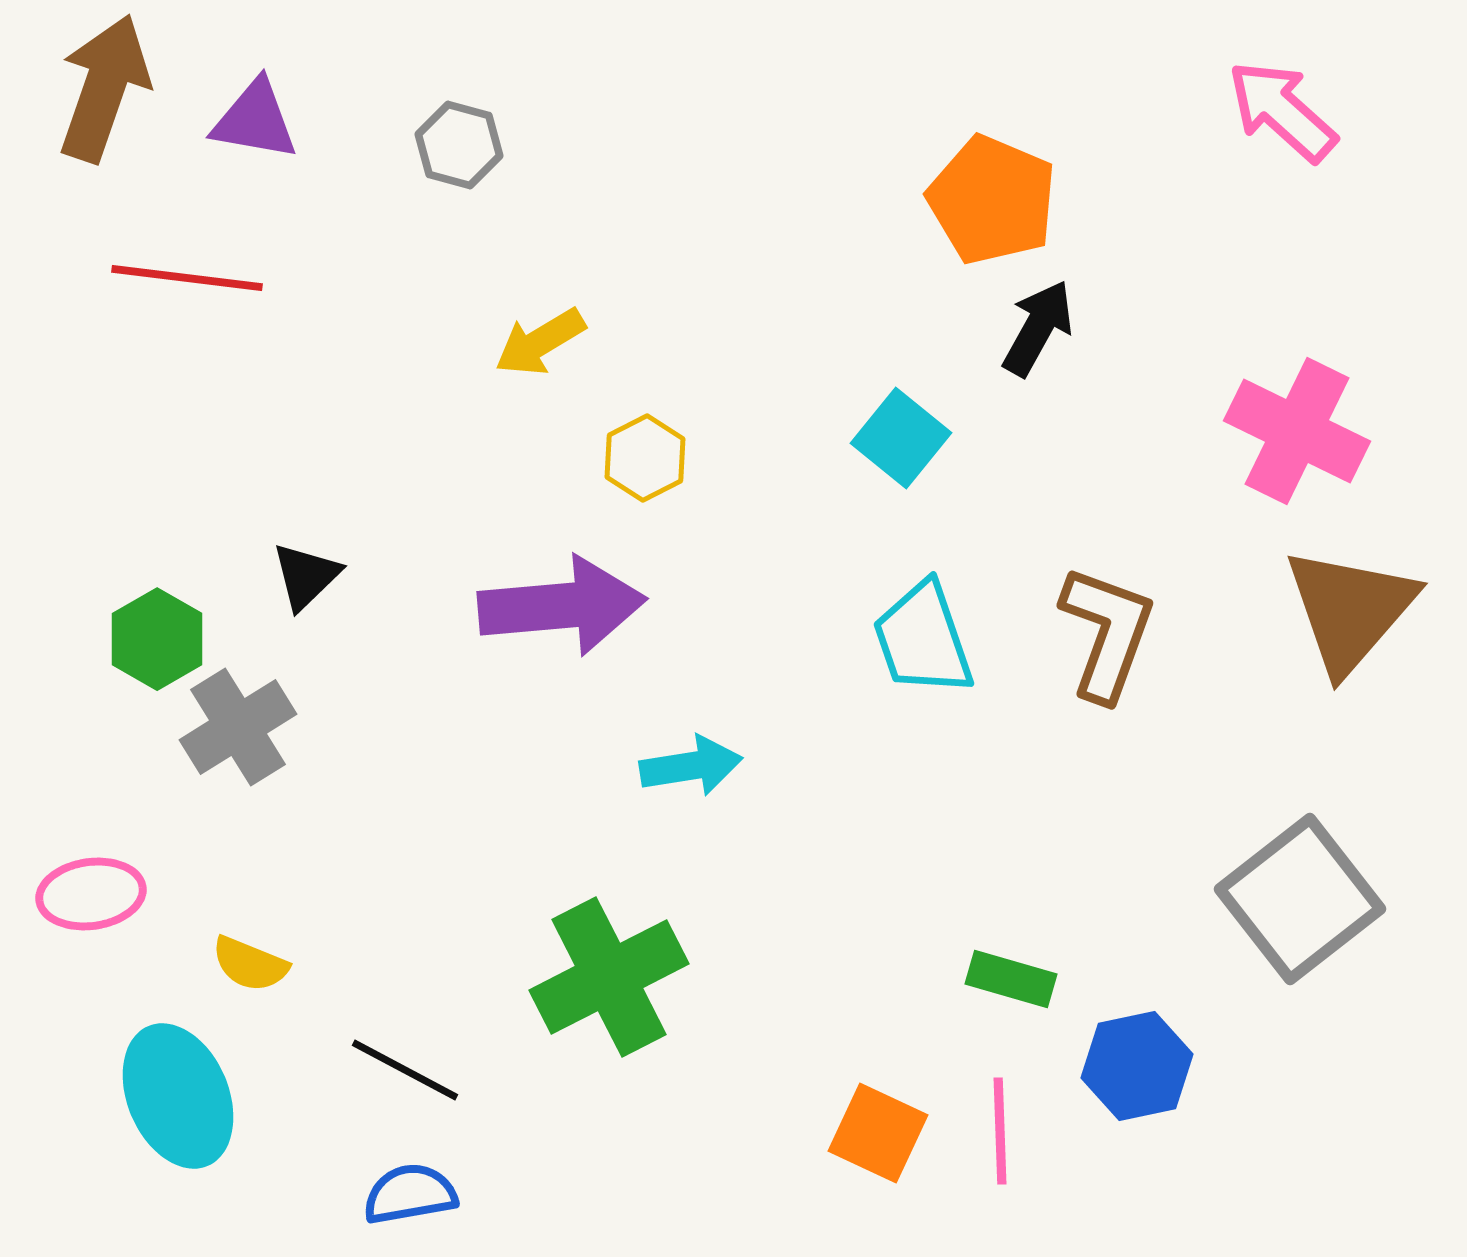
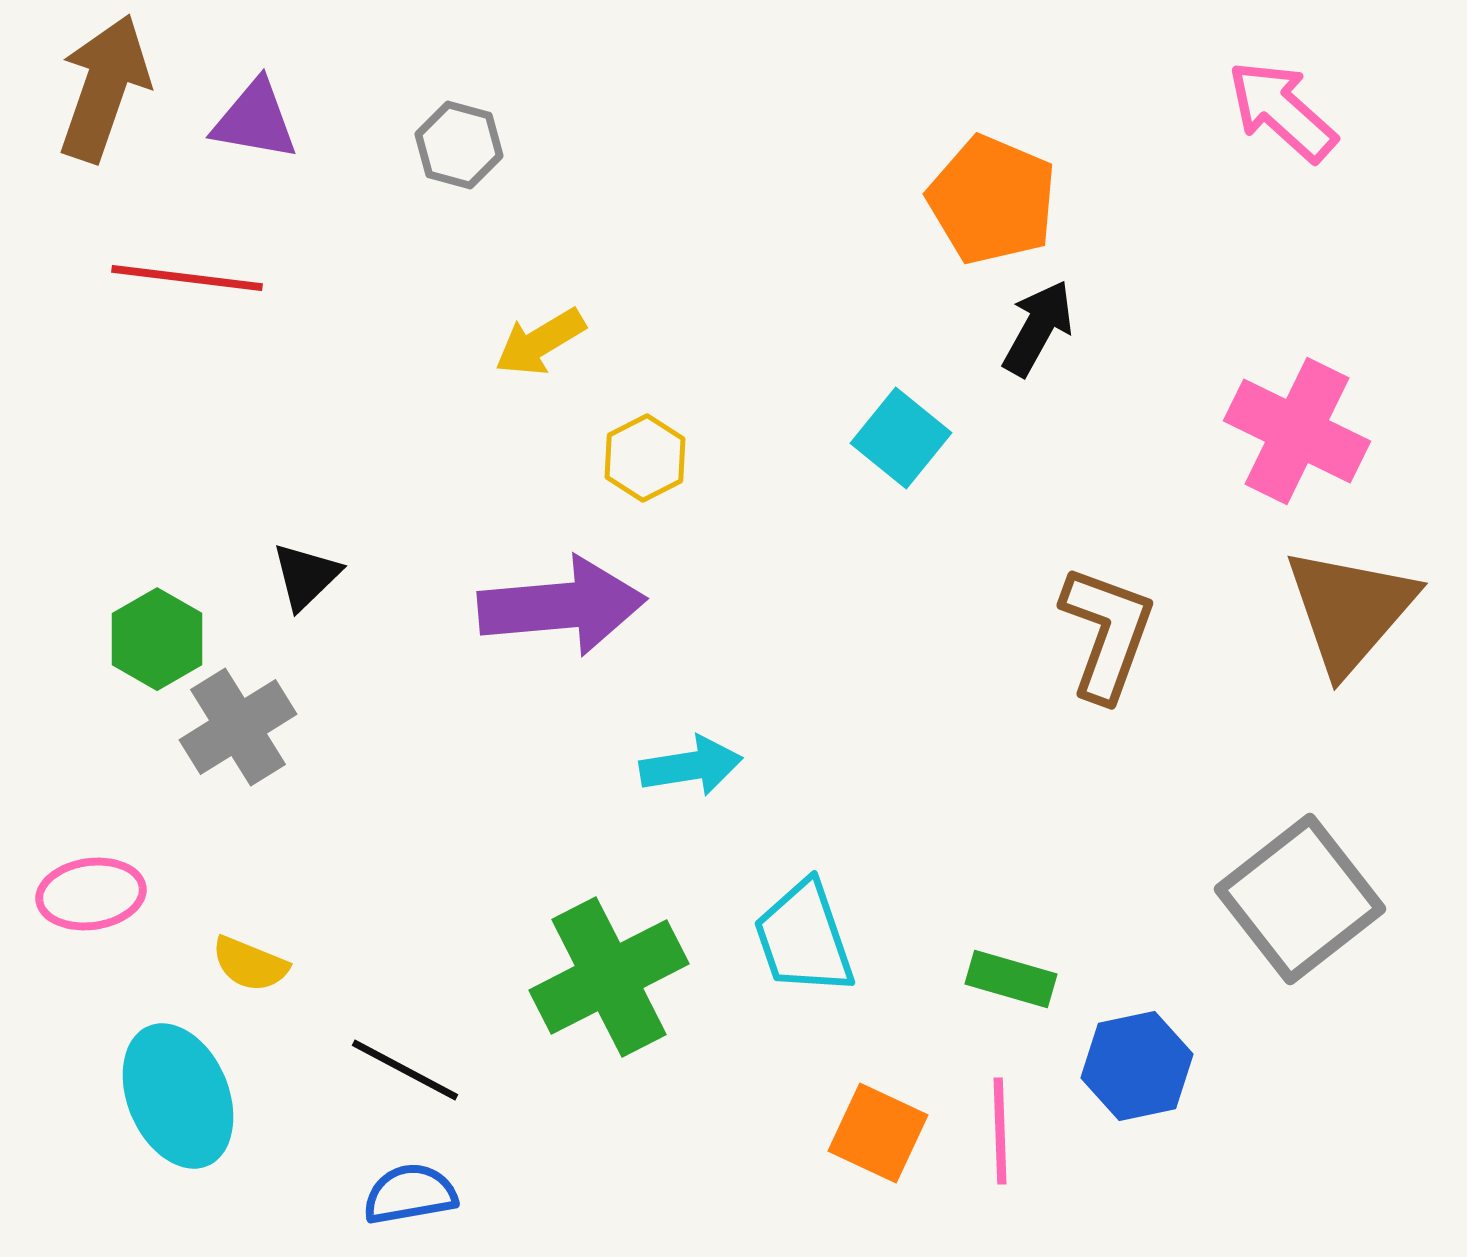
cyan trapezoid: moved 119 px left, 299 px down
